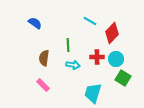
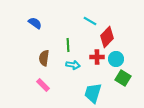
red diamond: moved 5 px left, 4 px down
